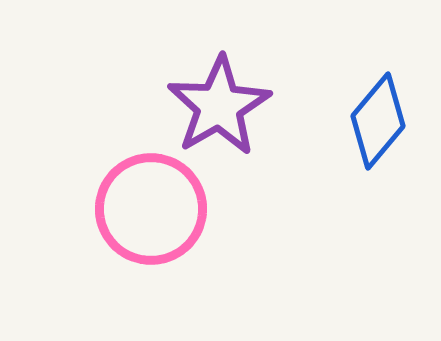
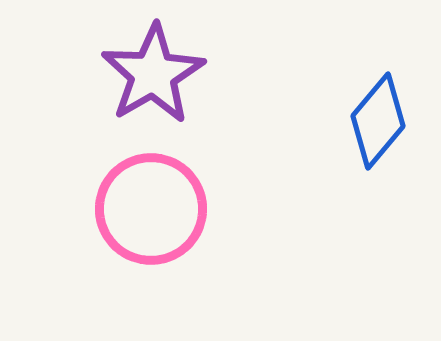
purple star: moved 66 px left, 32 px up
